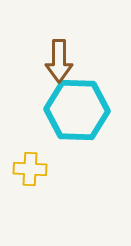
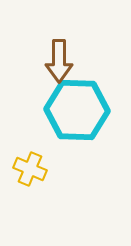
yellow cross: rotated 20 degrees clockwise
